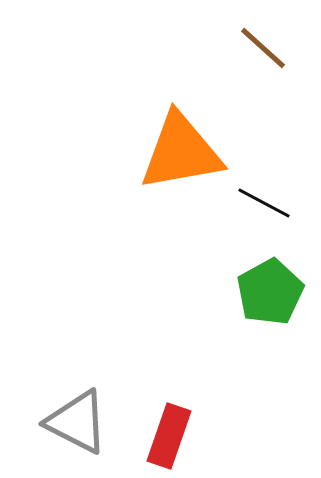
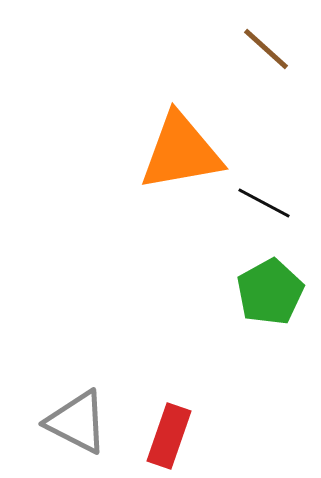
brown line: moved 3 px right, 1 px down
